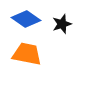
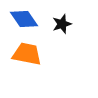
blue diamond: moved 2 px left; rotated 20 degrees clockwise
